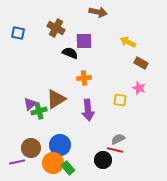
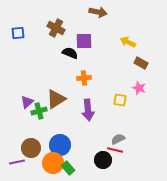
blue square: rotated 16 degrees counterclockwise
purple triangle: moved 3 px left, 2 px up
